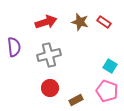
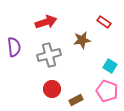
brown star: moved 2 px right, 18 px down; rotated 24 degrees counterclockwise
red circle: moved 2 px right, 1 px down
